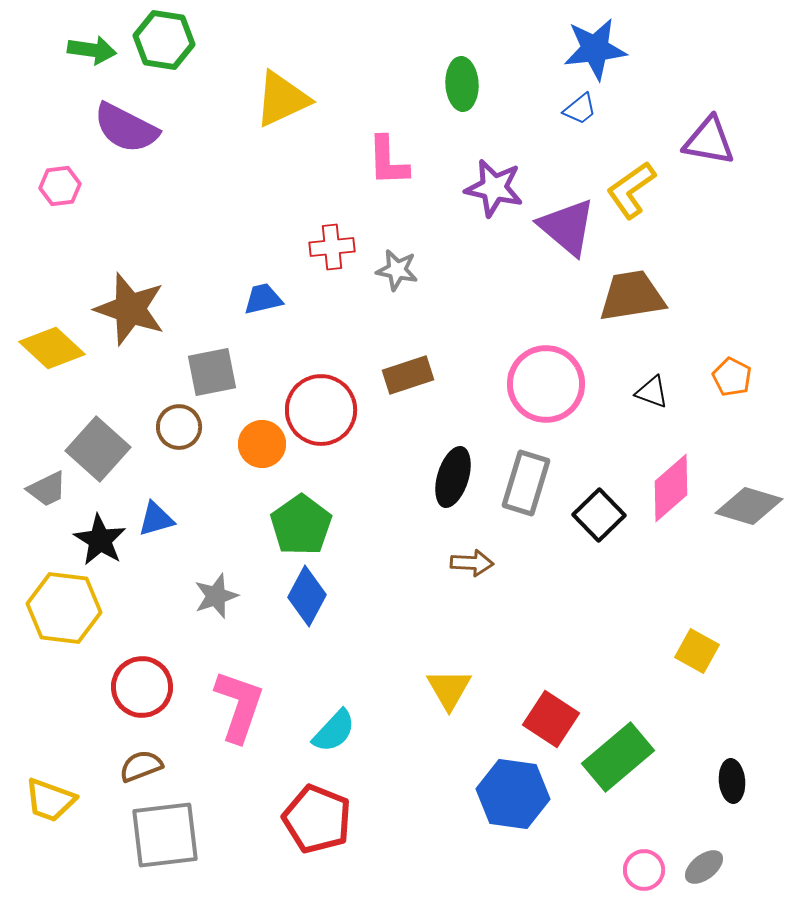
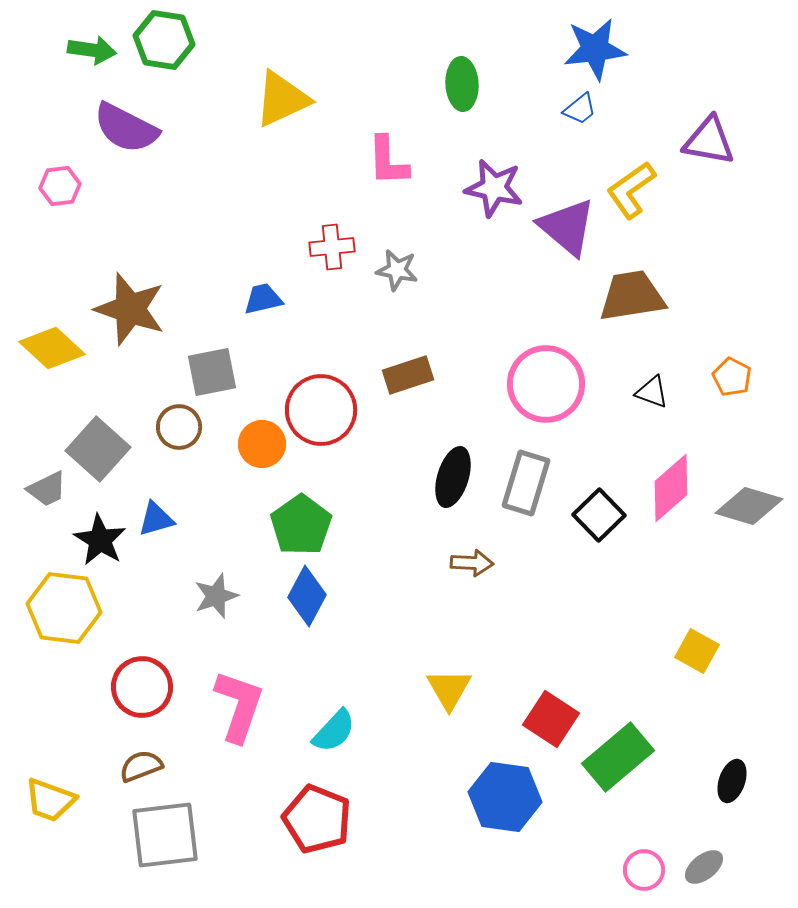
black ellipse at (732, 781): rotated 24 degrees clockwise
blue hexagon at (513, 794): moved 8 px left, 3 px down
